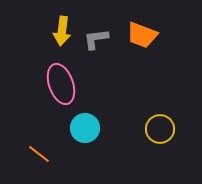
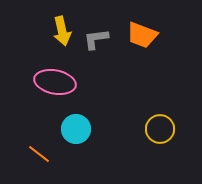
yellow arrow: rotated 20 degrees counterclockwise
pink ellipse: moved 6 px left, 2 px up; rotated 60 degrees counterclockwise
cyan circle: moved 9 px left, 1 px down
